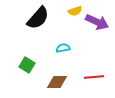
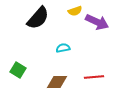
green square: moved 9 px left, 5 px down
